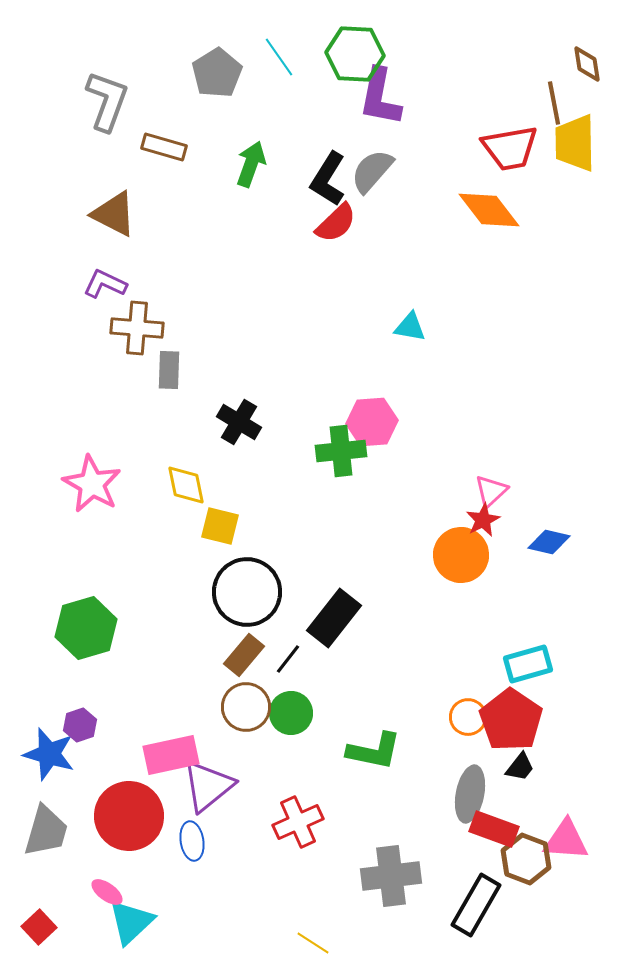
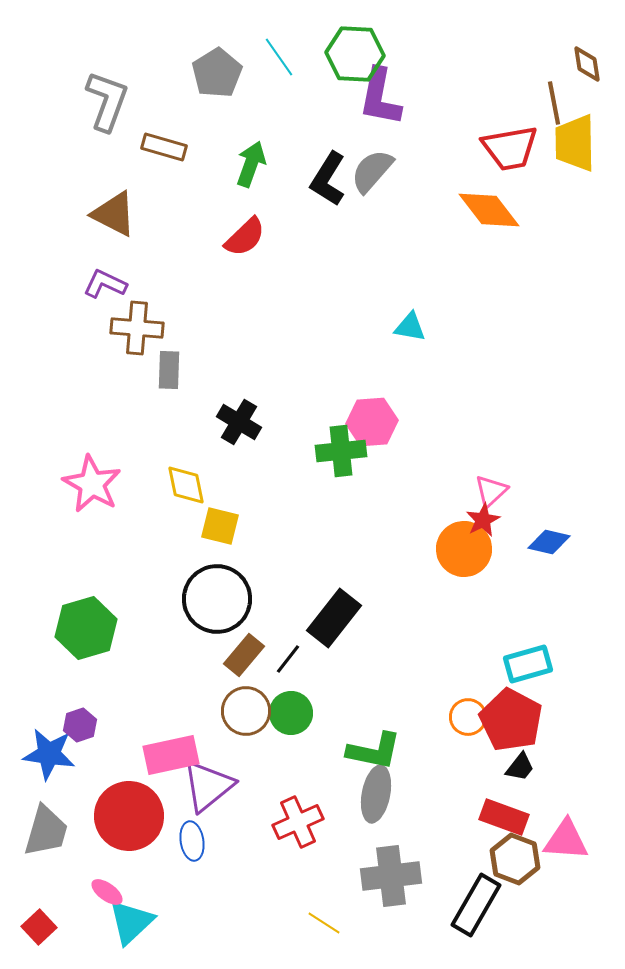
red semicircle at (336, 223): moved 91 px left, 14 px down
orange circle at (461, 555): moved 3 px right, 6 px up
black circle at (247, 592): moved 30 px left, 7 px down
brown circle at (246, 707): moved 4 px down
red pentagon at (511, 720): rotated 6 degrees counterclockwise
blue star at (49, 754): rotated 8 degrees counterclockwise
gray ellipse at (470, 794): moved 94 px left
red rectangle at (494, 829): moved 10 px right, 12 px up
brown hexagon at (526, 859): moved 11 px left
yellow line at (313, 943): moved 11 px right, 20 px up
